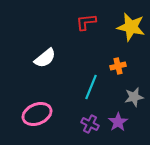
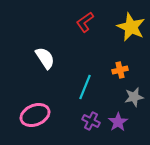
red L-shape: moved 1 px left; rotated 30 degrees counterclockwise
yellow star: rotated 12 degrees clockwise
white semicircle: rotated 85 degrees counterclockwise
orange cross: moved 2 px right, 4 px down
cyan line: moved 6 px left
pink ellipse: moved 2 px left, 1 px down
purple cross: moved 1 px right, 3 px up
